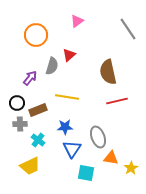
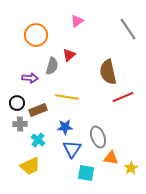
purple arrow: rotated 56 degrees clockwise
red line: moved 6 px right, 4 px up; rotated 10 degrees counterclockwise
